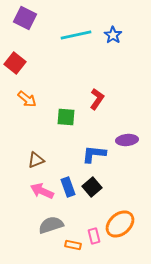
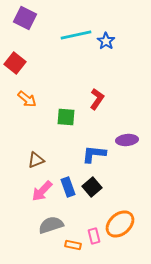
blue star: moved 7 px left, 6 px down
pink arrow: rotated 70 degrees counterclockwise
